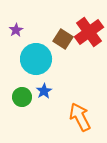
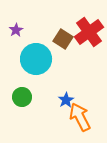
blue star: moved 22 px right, 9 px down
